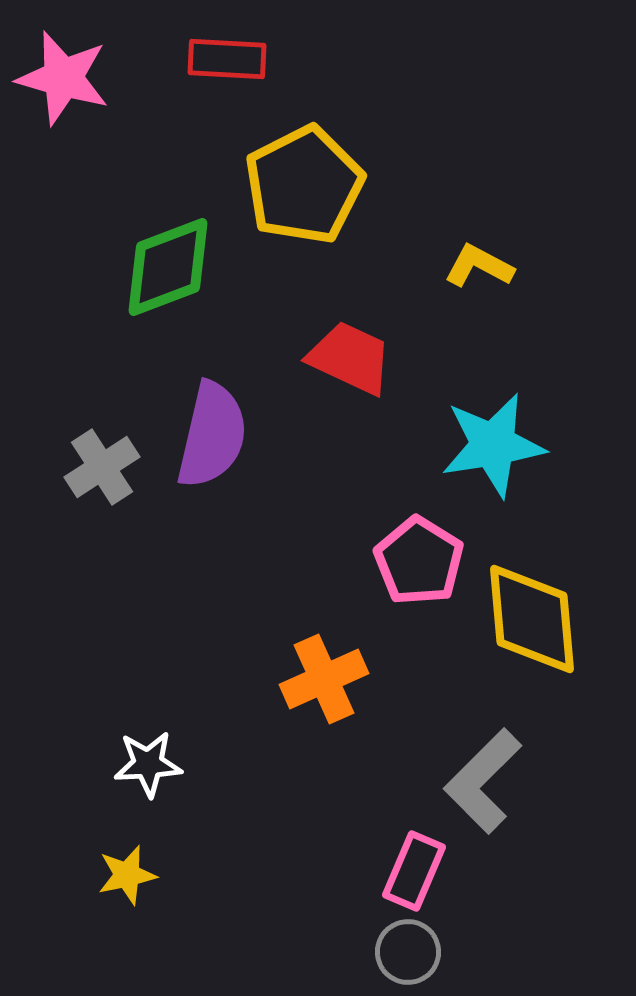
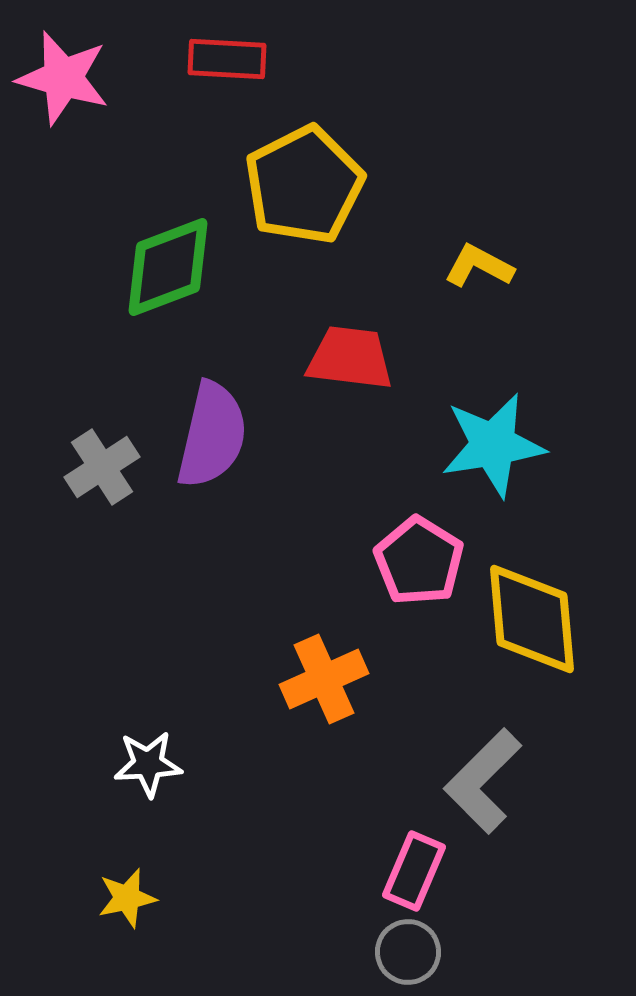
red trapezoid: rotated 18 degrees counterclockwise
yellow star: moved 23 px down
